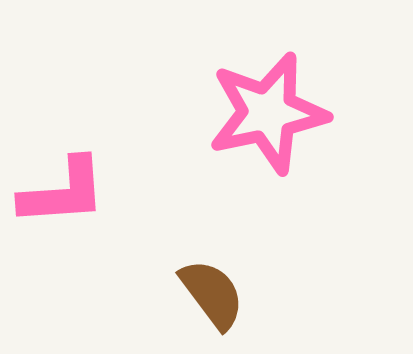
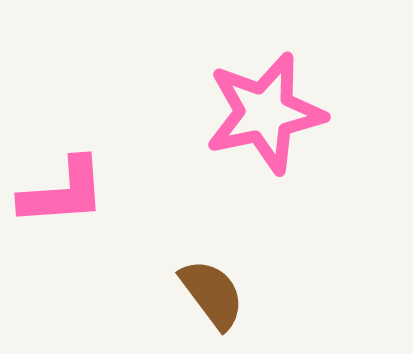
pink star: moved 3 px left
